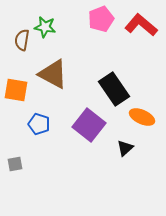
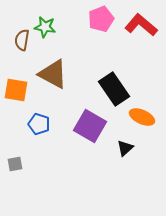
purple square: moved 1 px right, 1 px down; rotated 8 degrees counterclockwise
